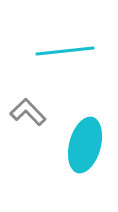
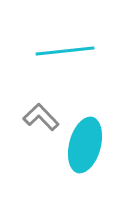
gray L-shape: moved 13 px right, 5 px down
